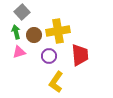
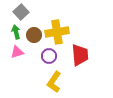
gray square: moved 1 px left
yellow cross: moved 1 px left, 1 px down
pink triangle: moved 2 px left
yellow L-shape: moved 2 px left
